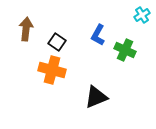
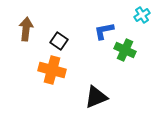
blue L-shape: moved 6 px right, 4 px up; rotated 50 degrees clockwise
black square: moved 2 px right, 1 px up
